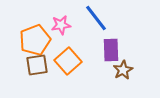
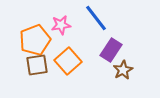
purple rectangle: rotated 35 degrees clockwise
